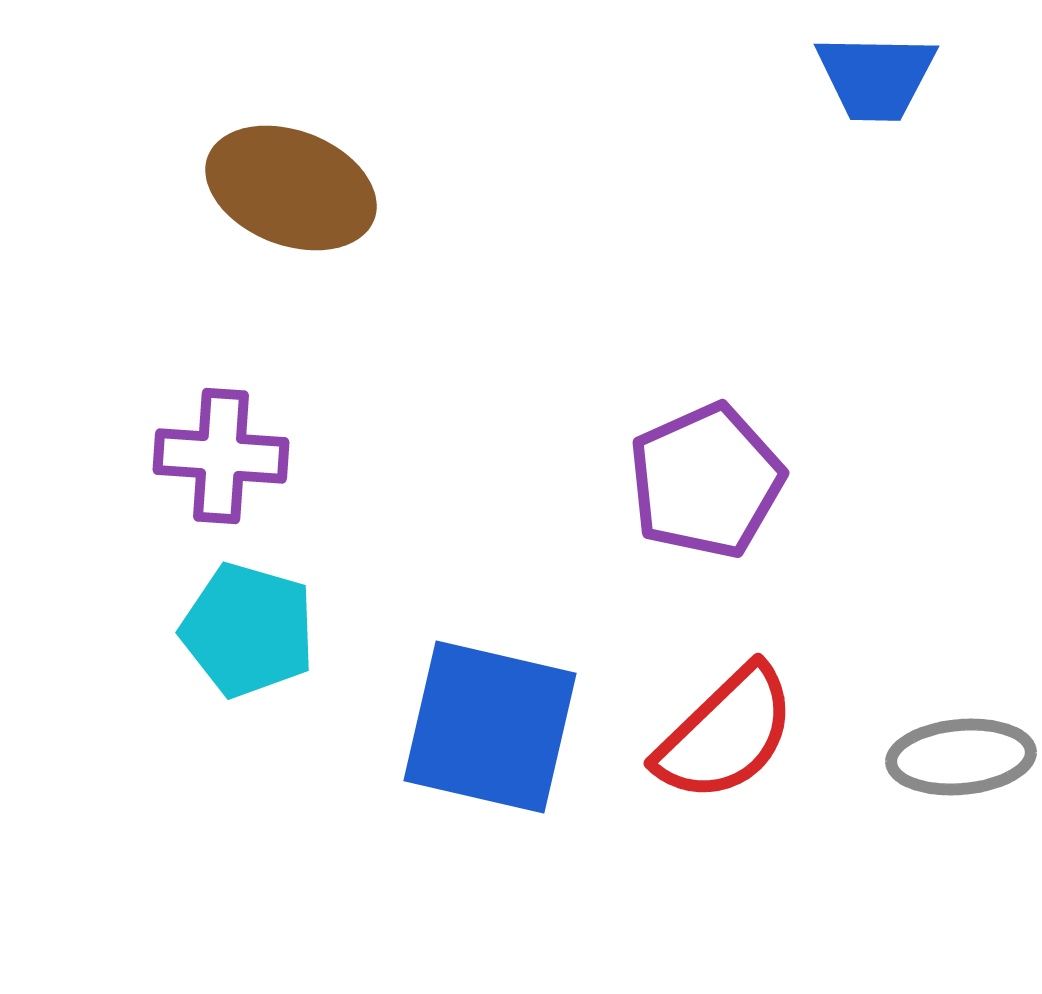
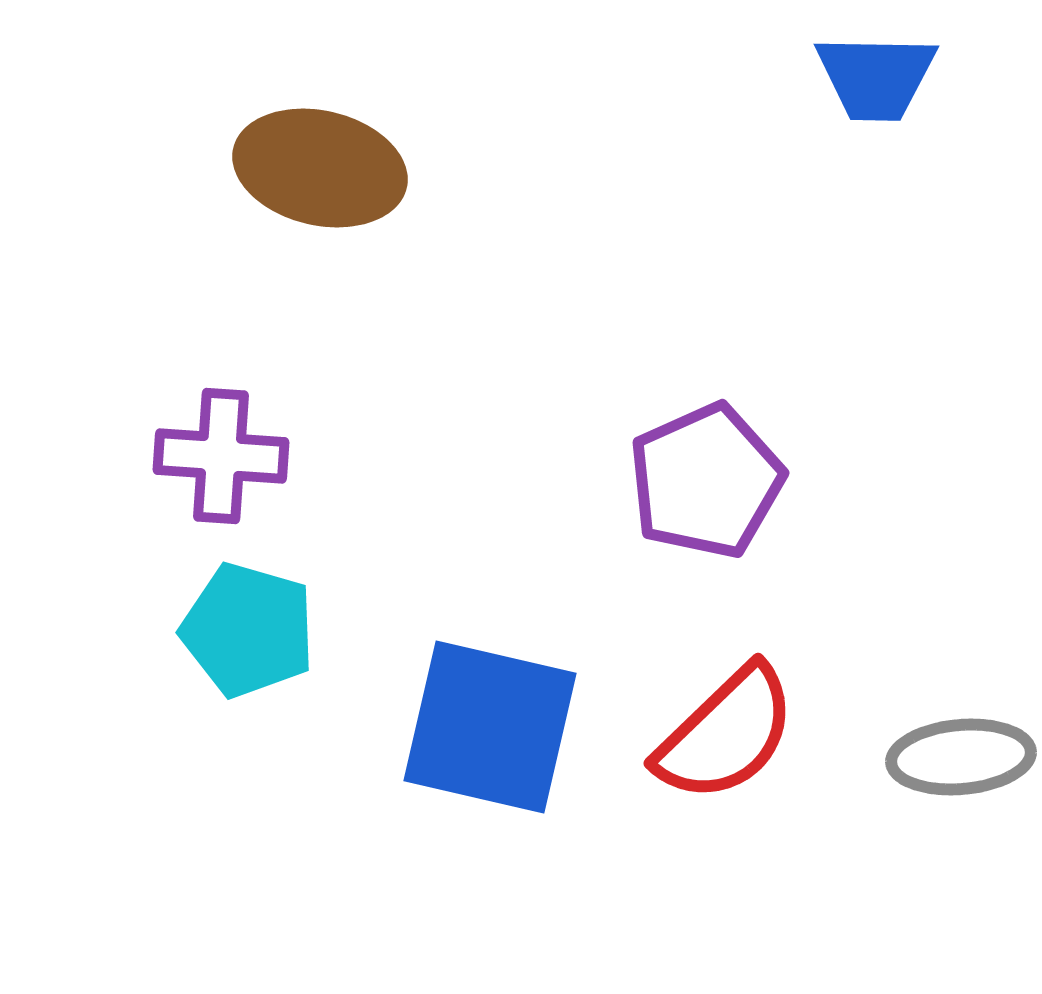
brown ellipse: moved 29 px right, 20 px up; rotated 8 degrees counterclockwise
